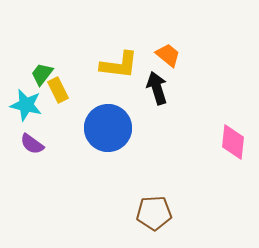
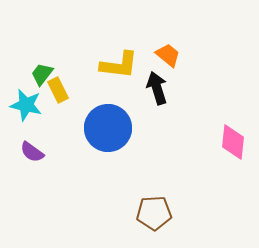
purple semicircle: moved 8 px down
